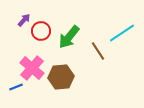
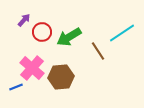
red circle: moved 1 px right, 1 px down
green arrow: rotated 20 degrees clockwise
